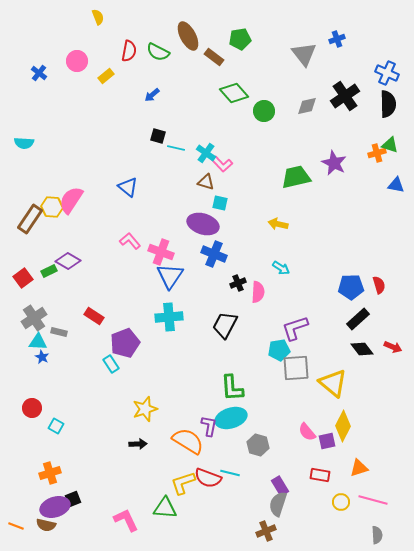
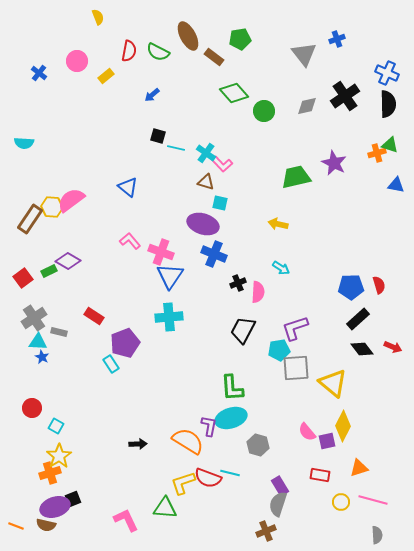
pink semicircle at (71, 200): rotated 20 degrees clockwise
black trapezoid at (225, 325): moved 18 px right, 5 px down
yellow star at (145, 409): moved 86 px left, 47 px down; rotated 15 degrees counterclockwise
